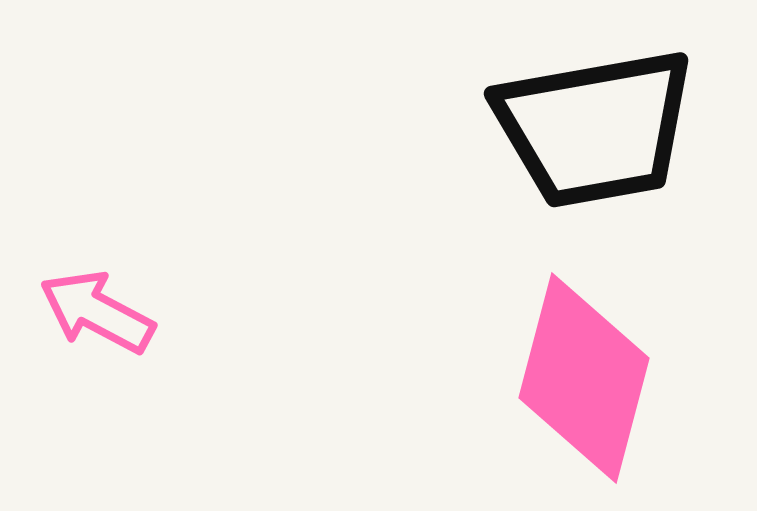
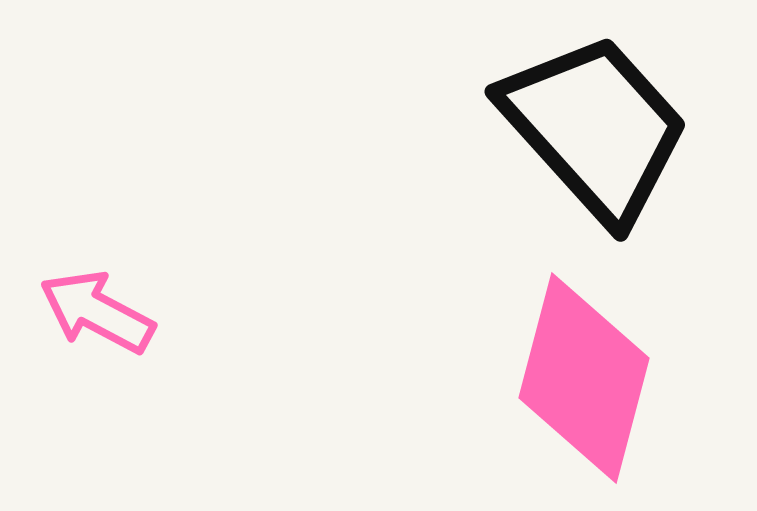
black trapezoid: rotated 122 degrees counterclockwise
